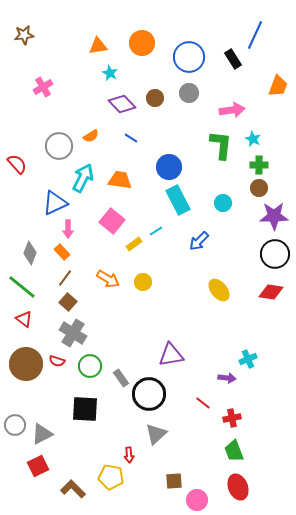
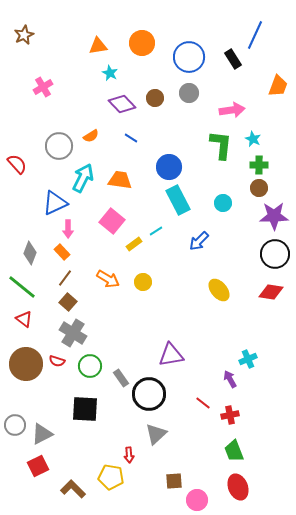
brown star at (24, 35): rotated 18 degrees counterclockwise
purple arrow at (227, 378): moved 3 px right, 1 px down; rotated 126 degrees counterclockwise
red cross at (232, 418): moved 2 px left, 3 px up
